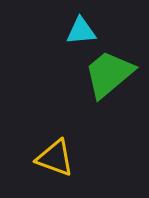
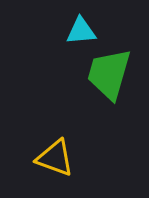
green trapezoid: rotated 34 degrees counterclockwise
